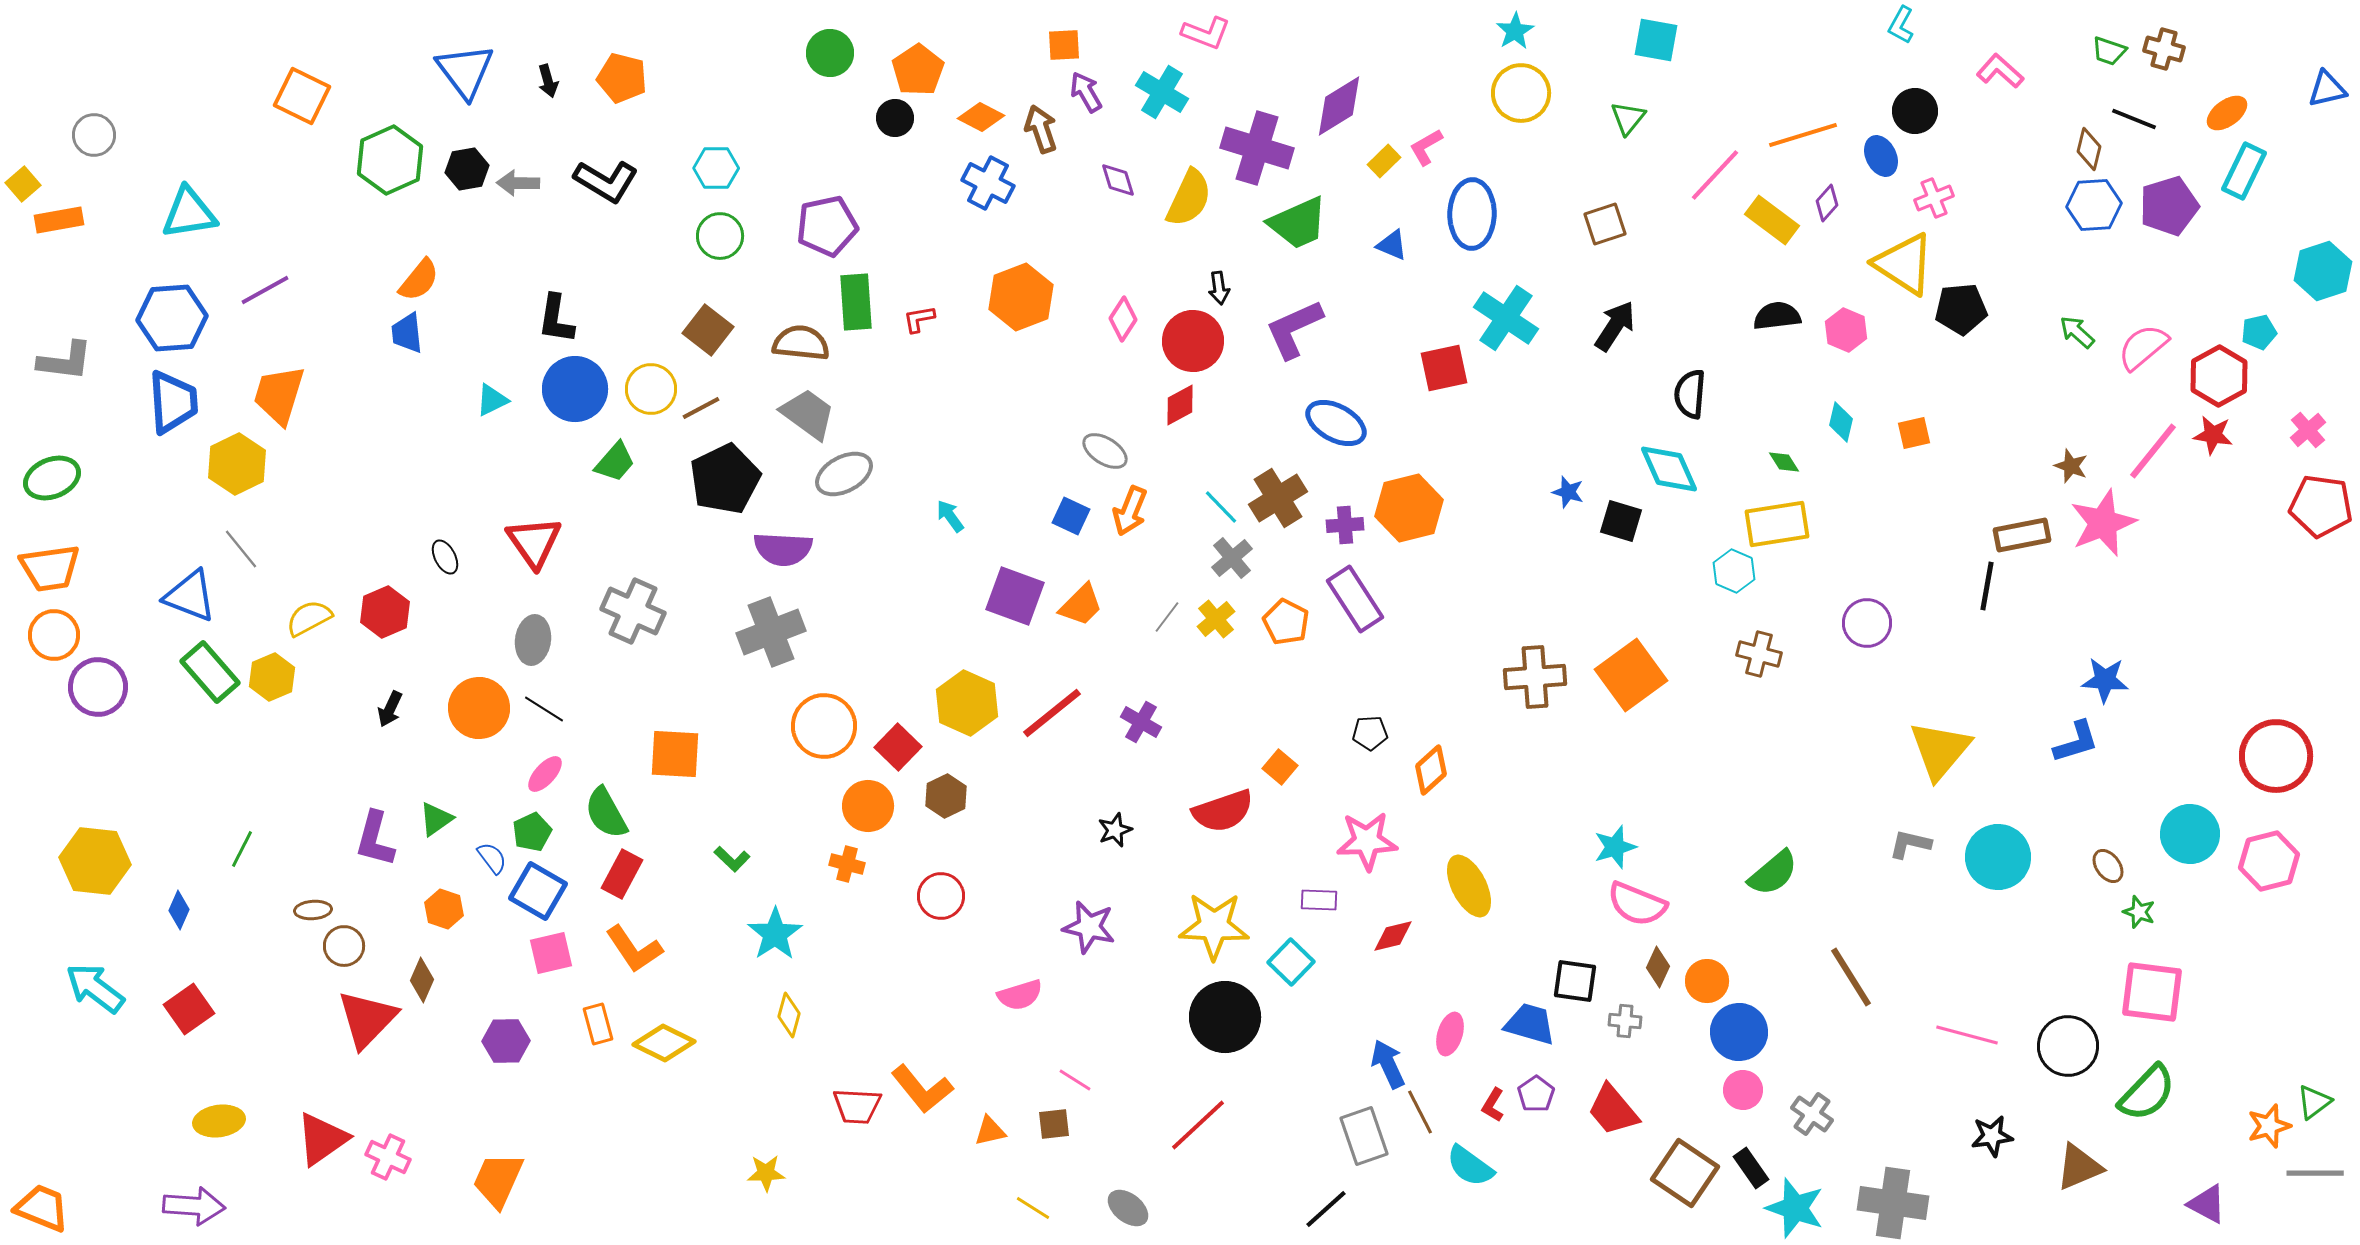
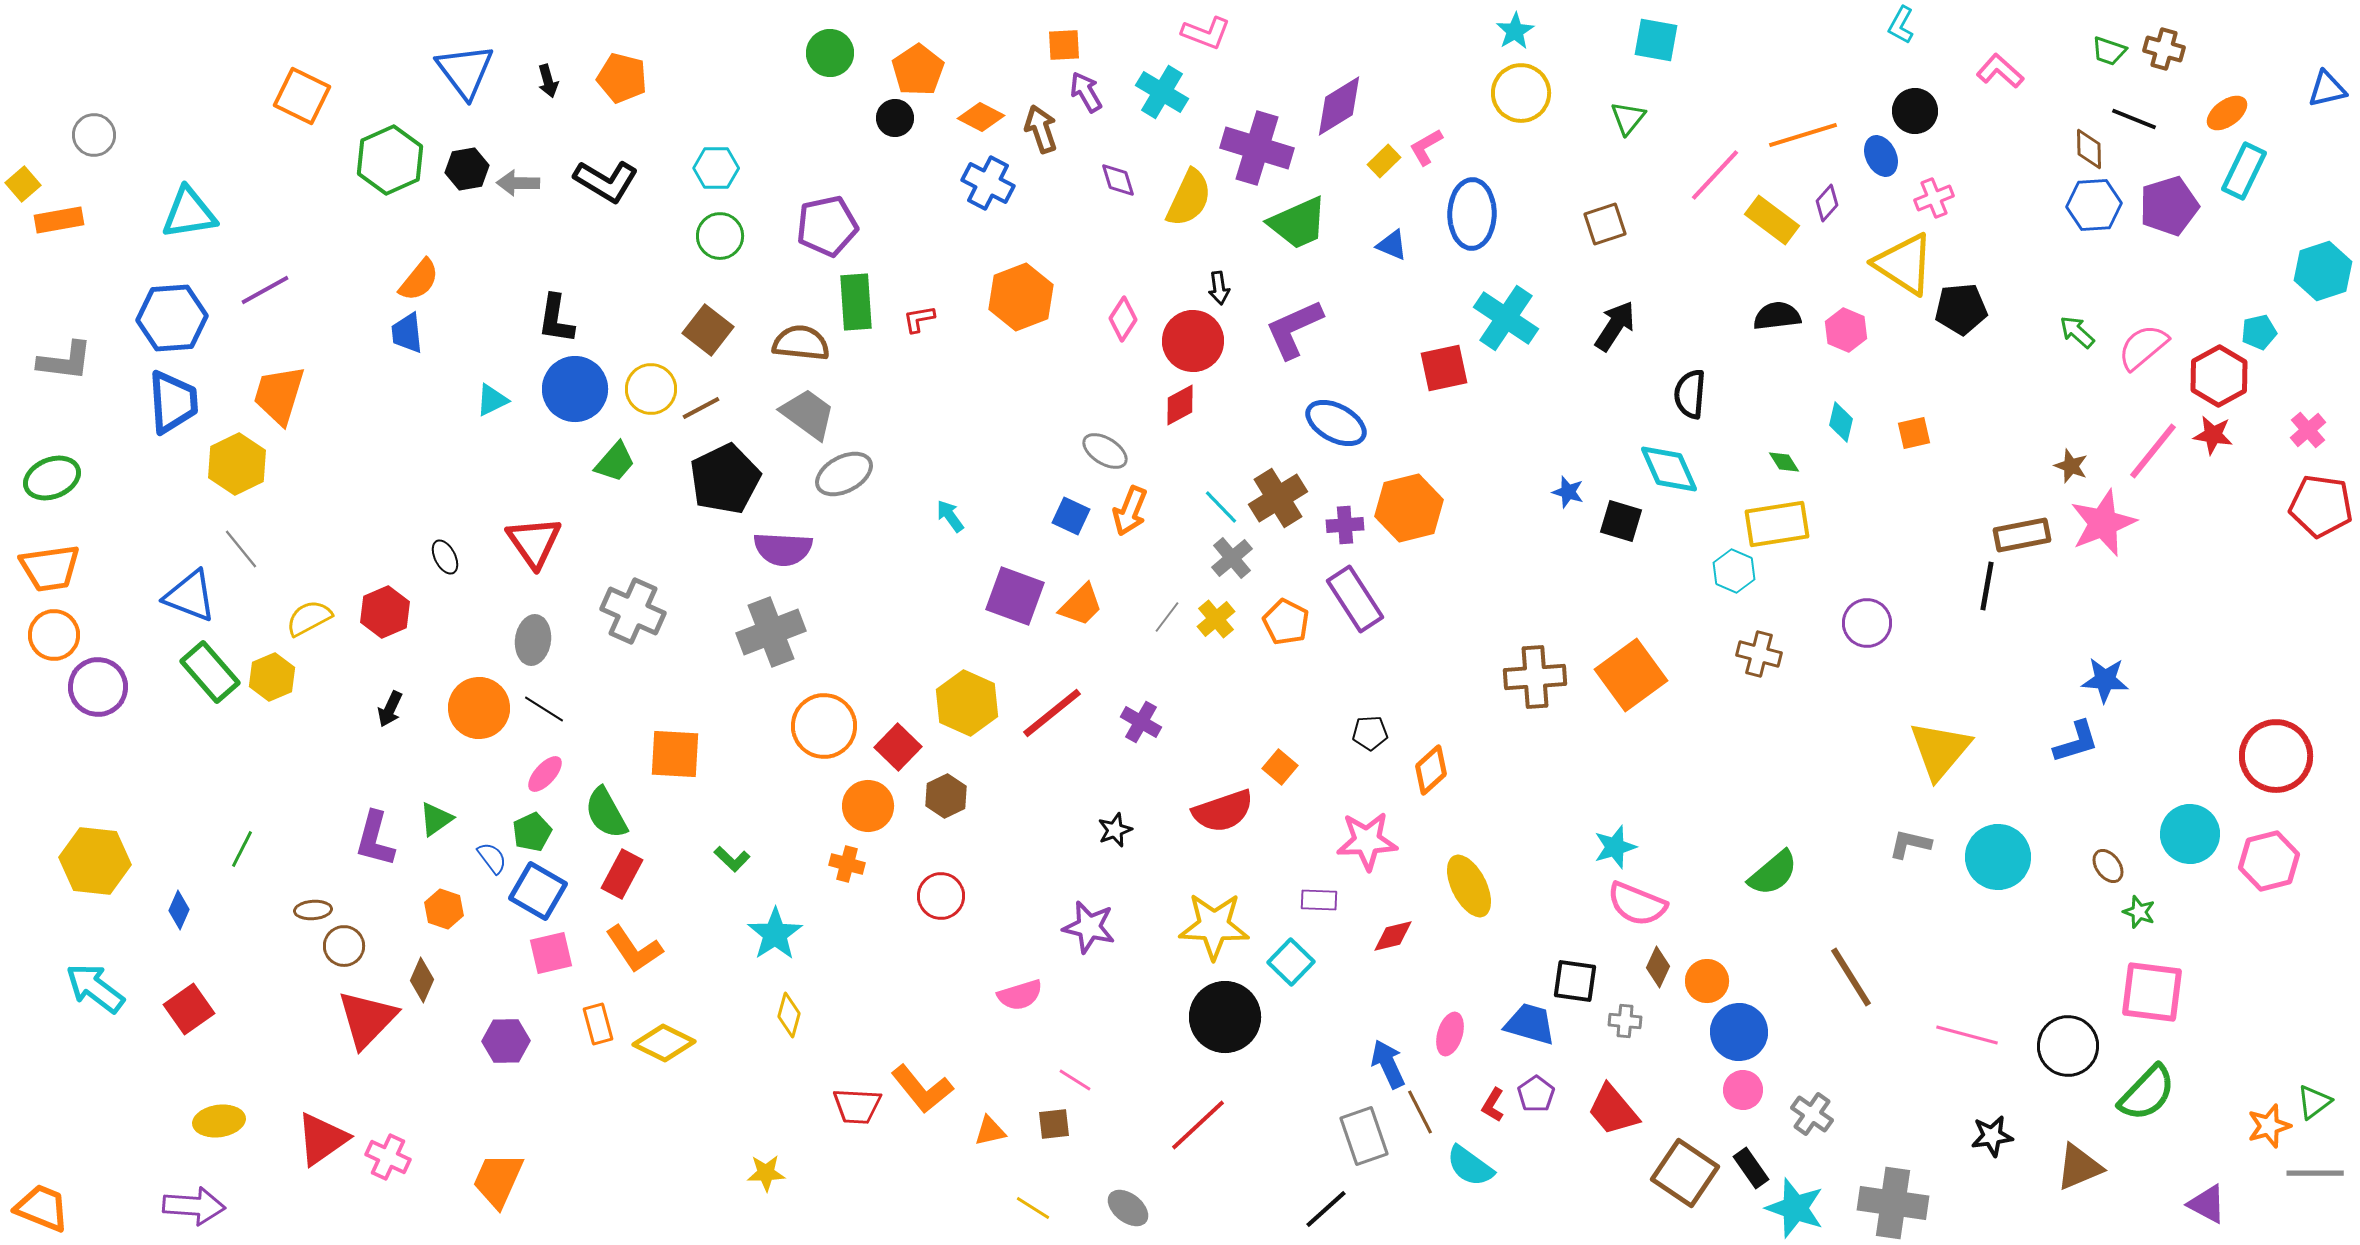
brown diamond at (2089, 149): rotated 15 degrees counterclockwise
